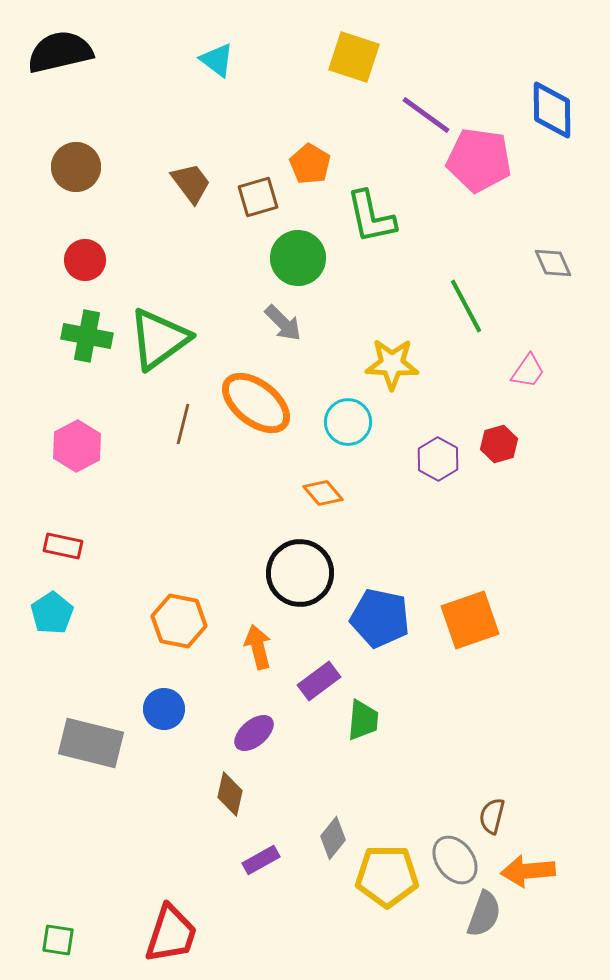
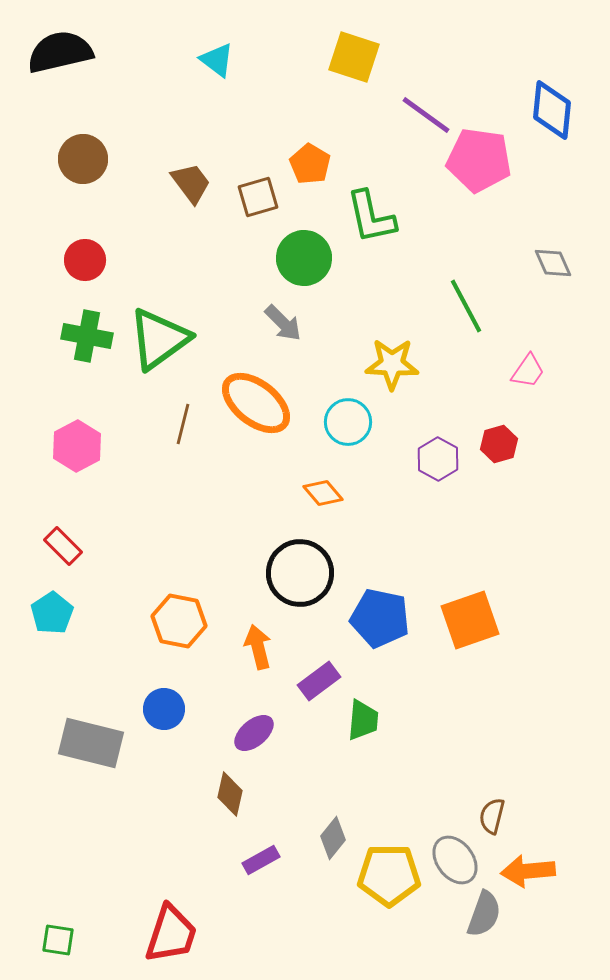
blue diamond at (552, 110): rotated 6 degrees clockwise
brown circle at (76, 167): moved 7 px right, 8 px up
green circle at (298, 258): moved 6 px right
red rectangle at (63, 546): rotated 33 degrees clockwise
yellow pentagon at (387, 876): moved 2 px right, 1 px up
